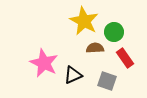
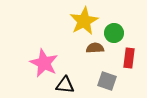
yellow star: rotated 16 degrees clockwise
green circle: moved 1 px down
red rectangle: moved 4 px right; rotated 42 degrees clockwise
black triangle: moved 8 px left, 10 px down; rotated 30 degrees clockwise
